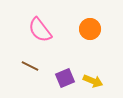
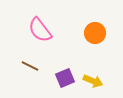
orange circle: moved 5 px right, 4 px down
